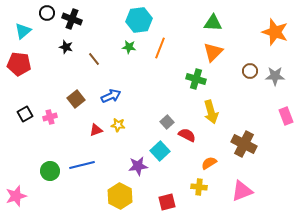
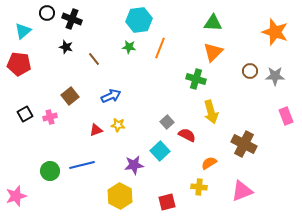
brown square: moved 6 px left, 3 px up
purple star: moved 4 px left, 1 px up
